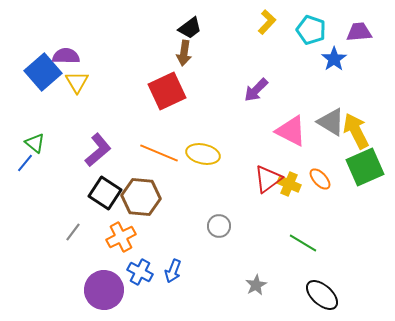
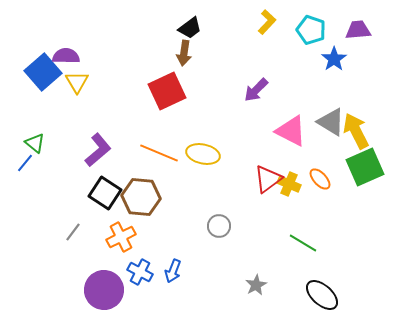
purple trapezoid: moved 1 px left, 2 px up
